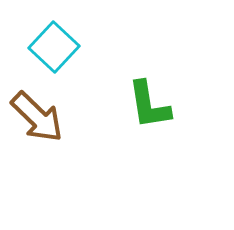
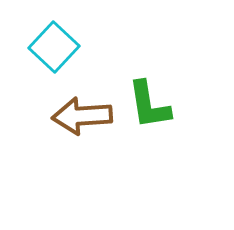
brown arrow: moved 45 px right, 1 px up; rotated 132 degrees clockwise
